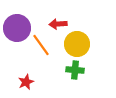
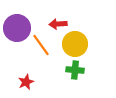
yellow circle: moved 2 px left
